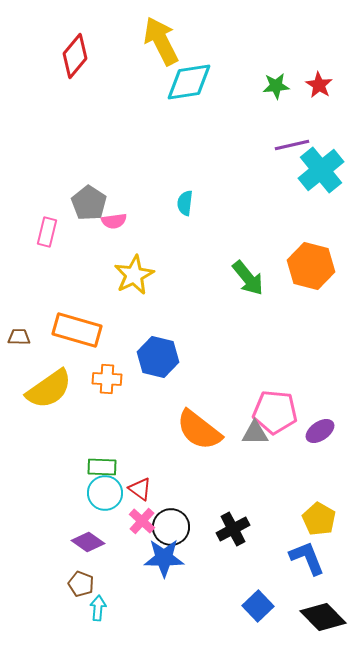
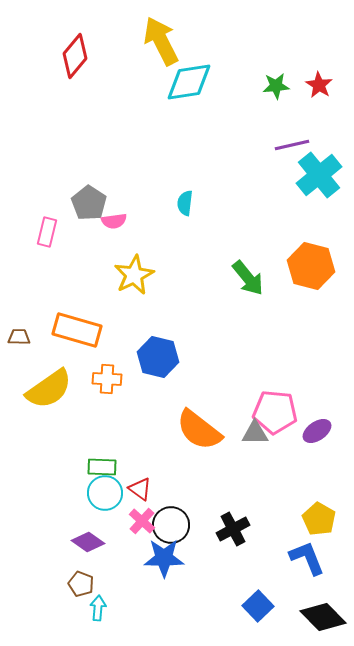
cyan cross: moved 2 px left, 5 px down
purple ellipse: moved 3 px left
black circle: moved 2 px up
